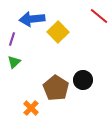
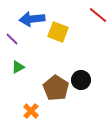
red line: moved 1 px left, 1 px up
yellow square: rotated 25 degrees counterclockwise
purple line: rotated 64 degrees counterclockwise
green triangle: moved 4 px right, 5 px down; rotated 16 degrees clockwise
black circle: moved 2 px left
orange cross: moved 3 px down
